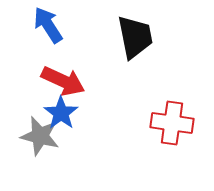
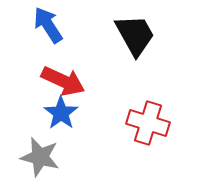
black trapezoid: moved 2 px up; rotated 18 degrees counterclockwise
red cross: moved 24 px left; rotated 9 degrees clockwise
gray star: moved 21 px down
